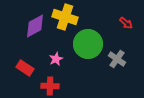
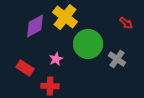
yellow cross: rotated 20 degrees clockwise
